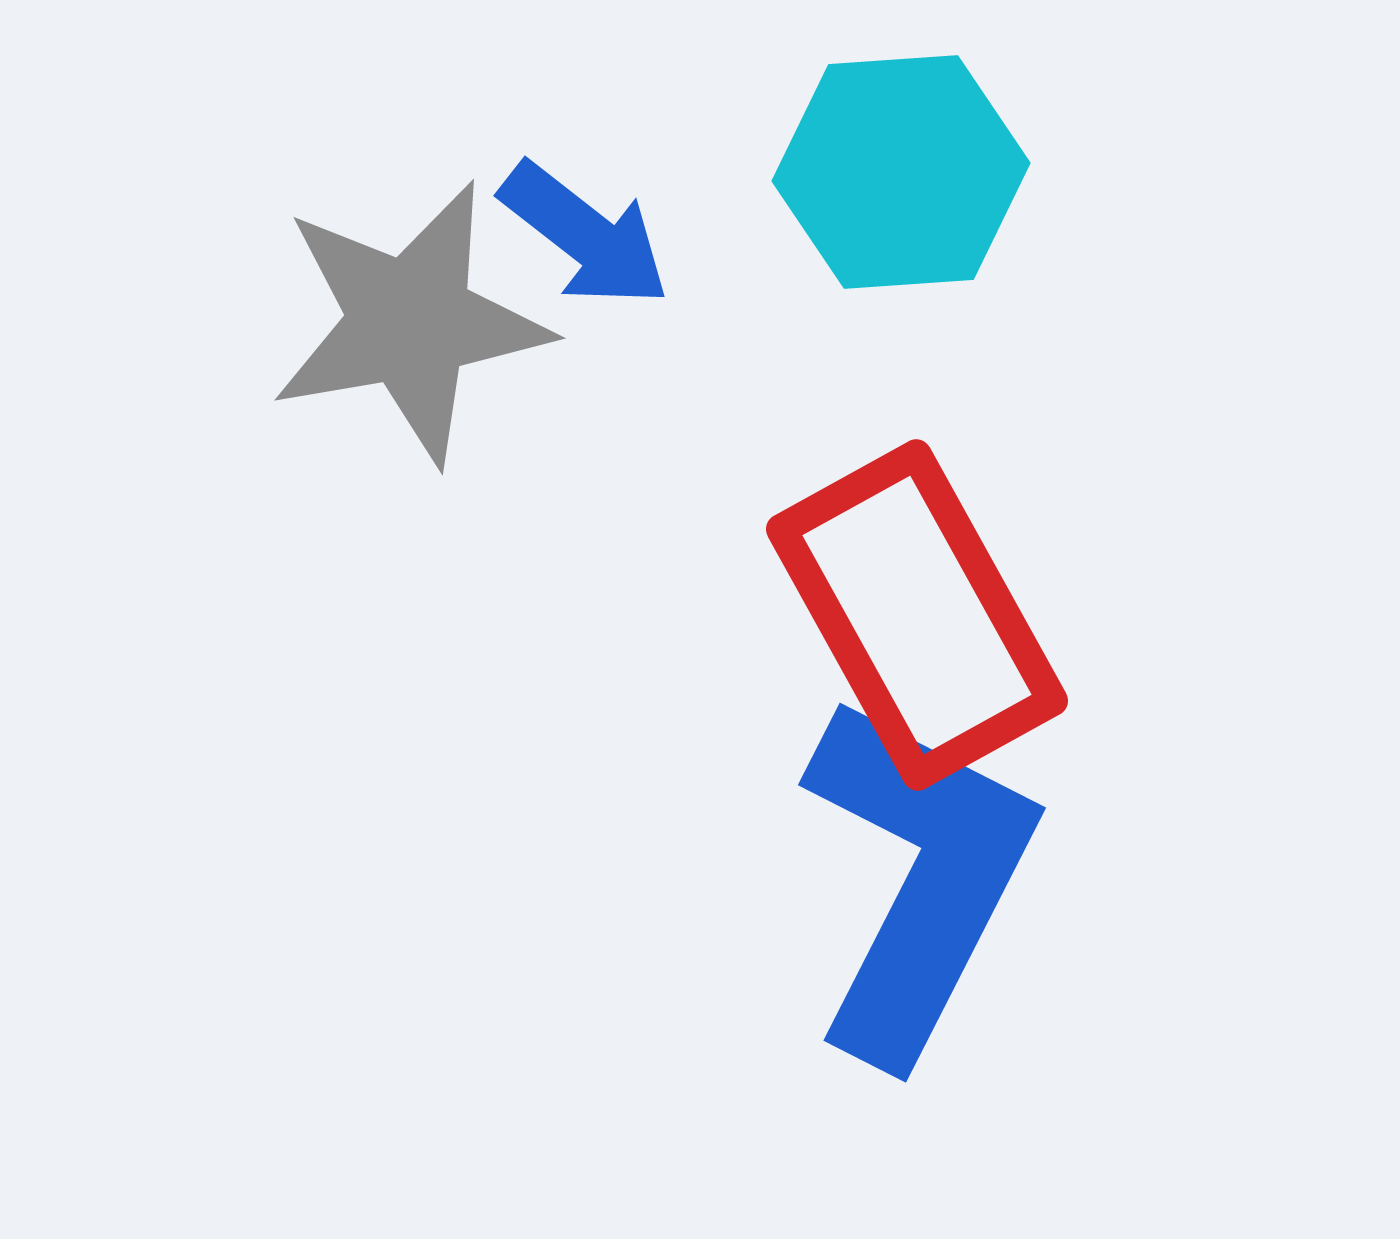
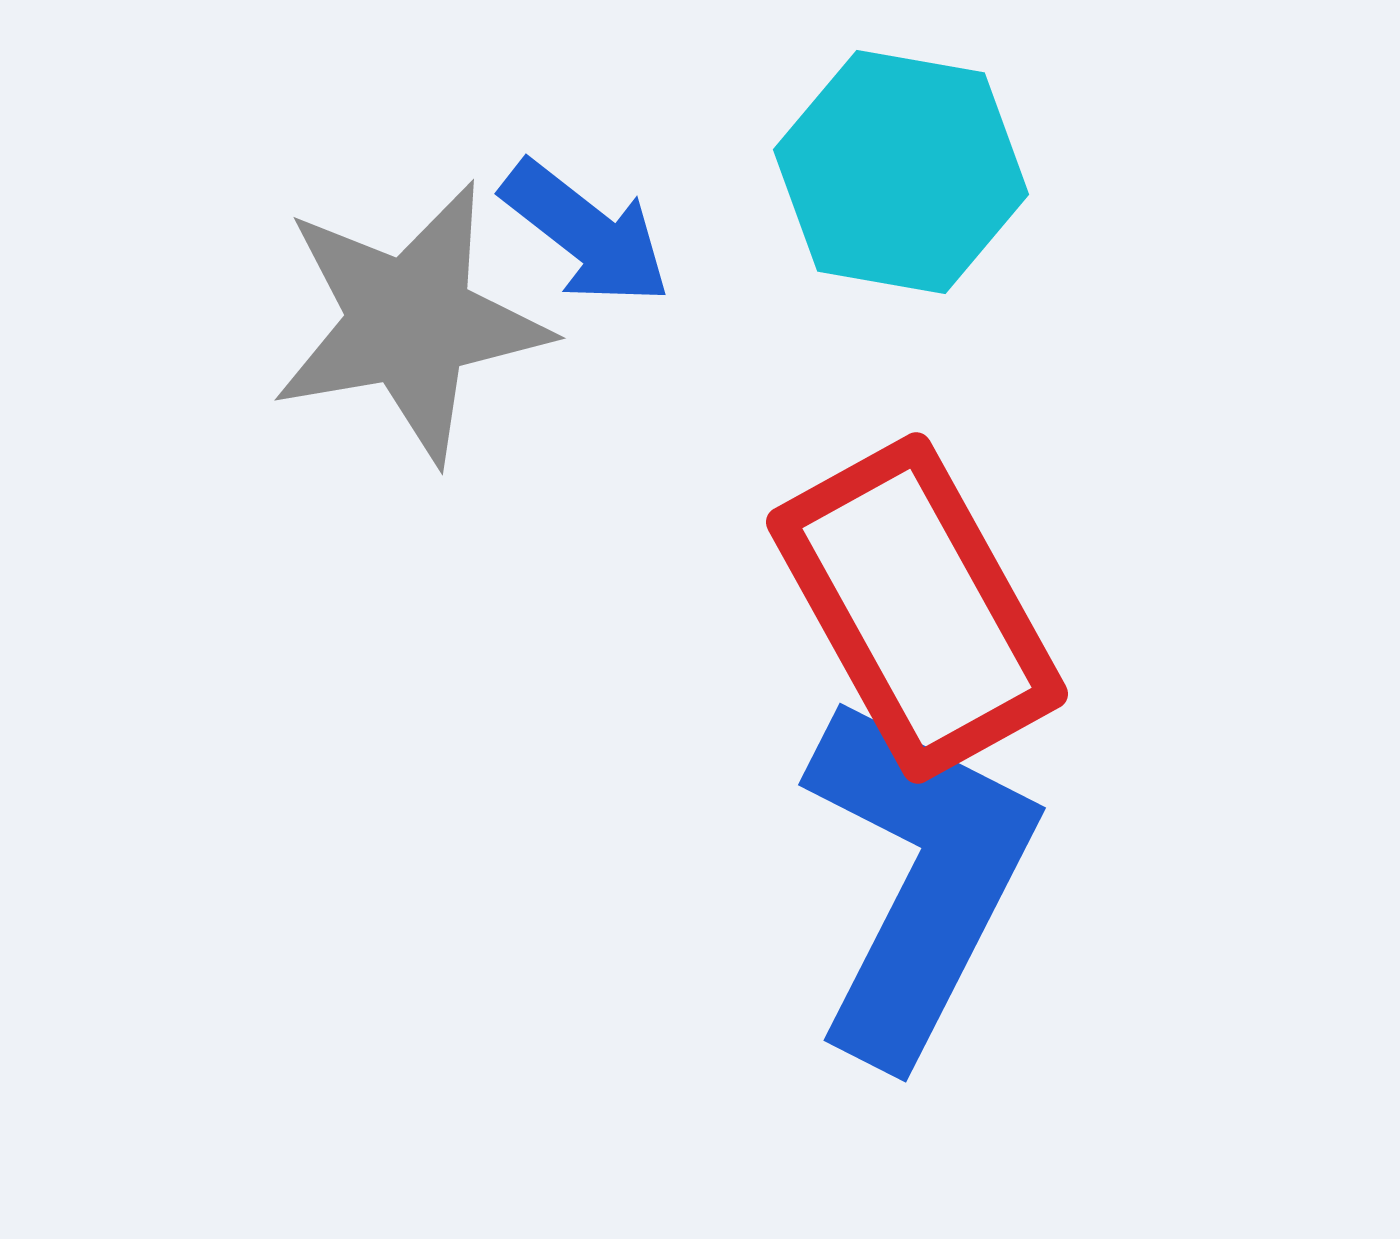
cyan hexagon: rotated 14 degrees clockwise
blue arrow: moved 1 px right, 2 px up
red rectangle: moved 7 px up
